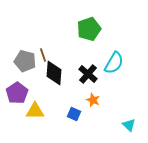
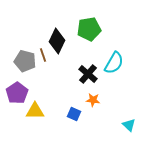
green pentagon: rotated 10 degrees clockwise
black diamond: moved 3 px right, 32 px up; rotated 20 degrees clockwise
orange star: rotated 16 degrees counterclockwise
